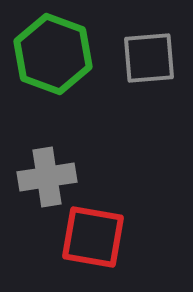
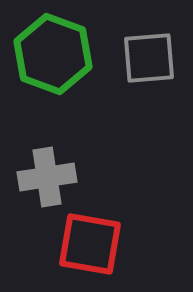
red square: moved 3 px left, 7 px down
